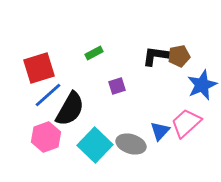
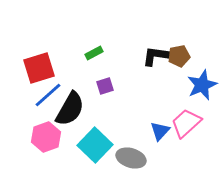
purple square: moved 12 px left
gray ellipse: moved 14 px down
